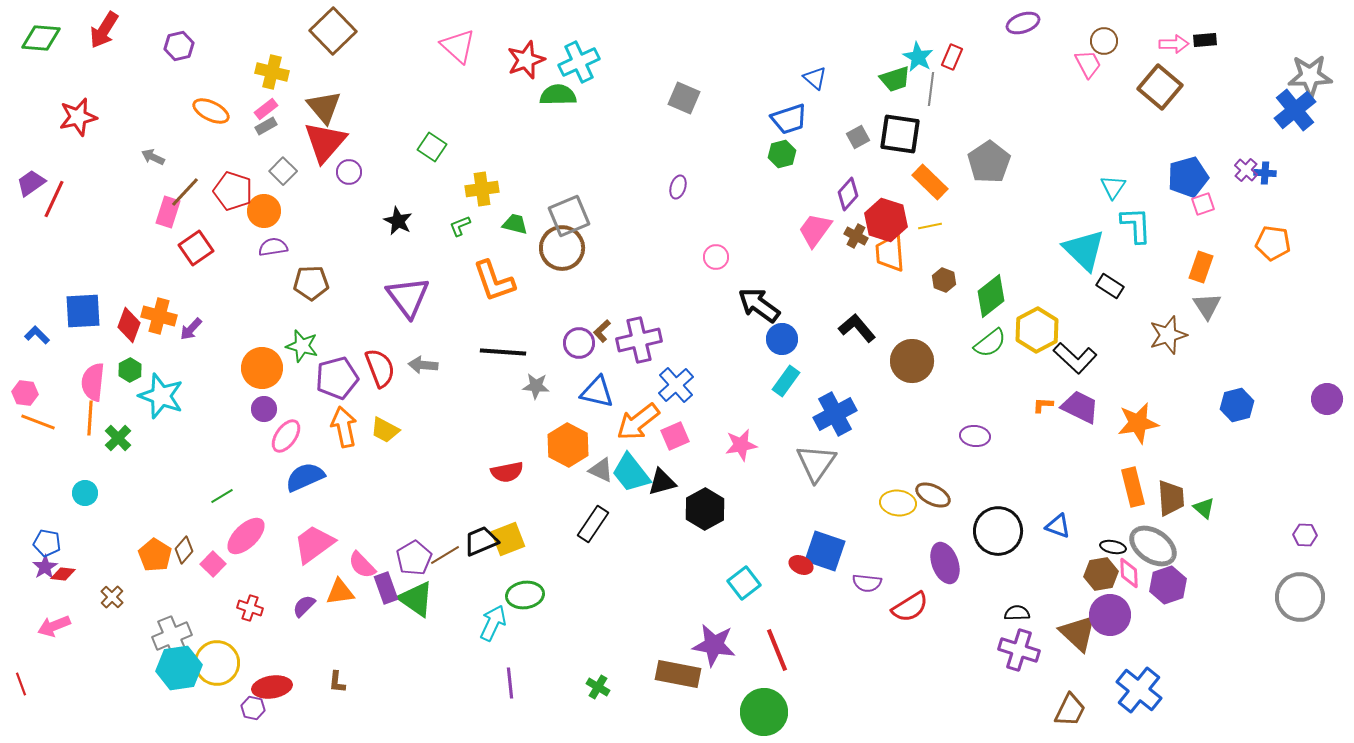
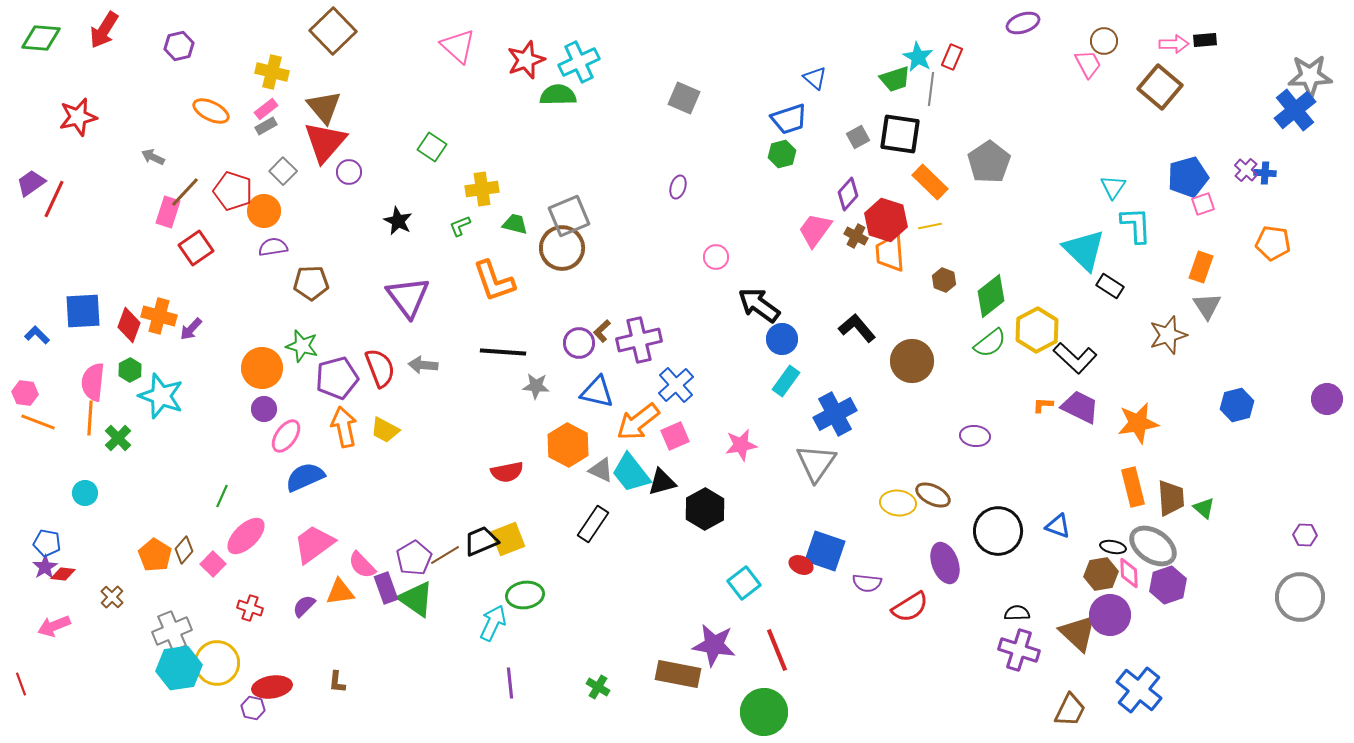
green line at (222, 496): rotated 35 degrees counterclockwise
gray cross at (172, 636): moved 5 px up
